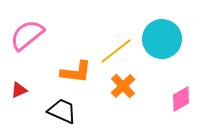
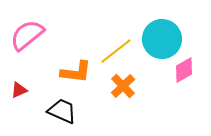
pink diamond: moved 3 px right, 29 px up
